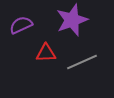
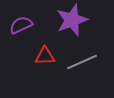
red triangle: moved 1 px left, 3 px down
